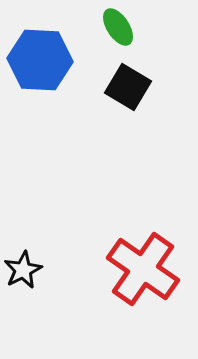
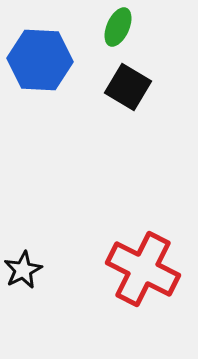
green ellipse: rotated 57 degrees clockwise
red cross: rotated 8 degrees counterclockwise
